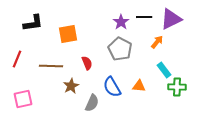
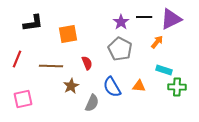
cyan rectangle: rotated 35 degrees counterclockwise
